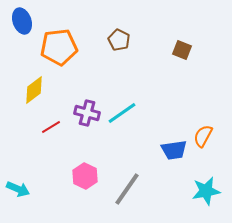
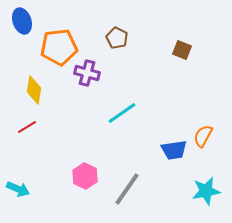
brown pentagon: moved 2 px left, 2 px up
yellow diamond: rotated 44 degrees counterclockwise
purple cross: moved 40 px up
red line: moved 24 px left
